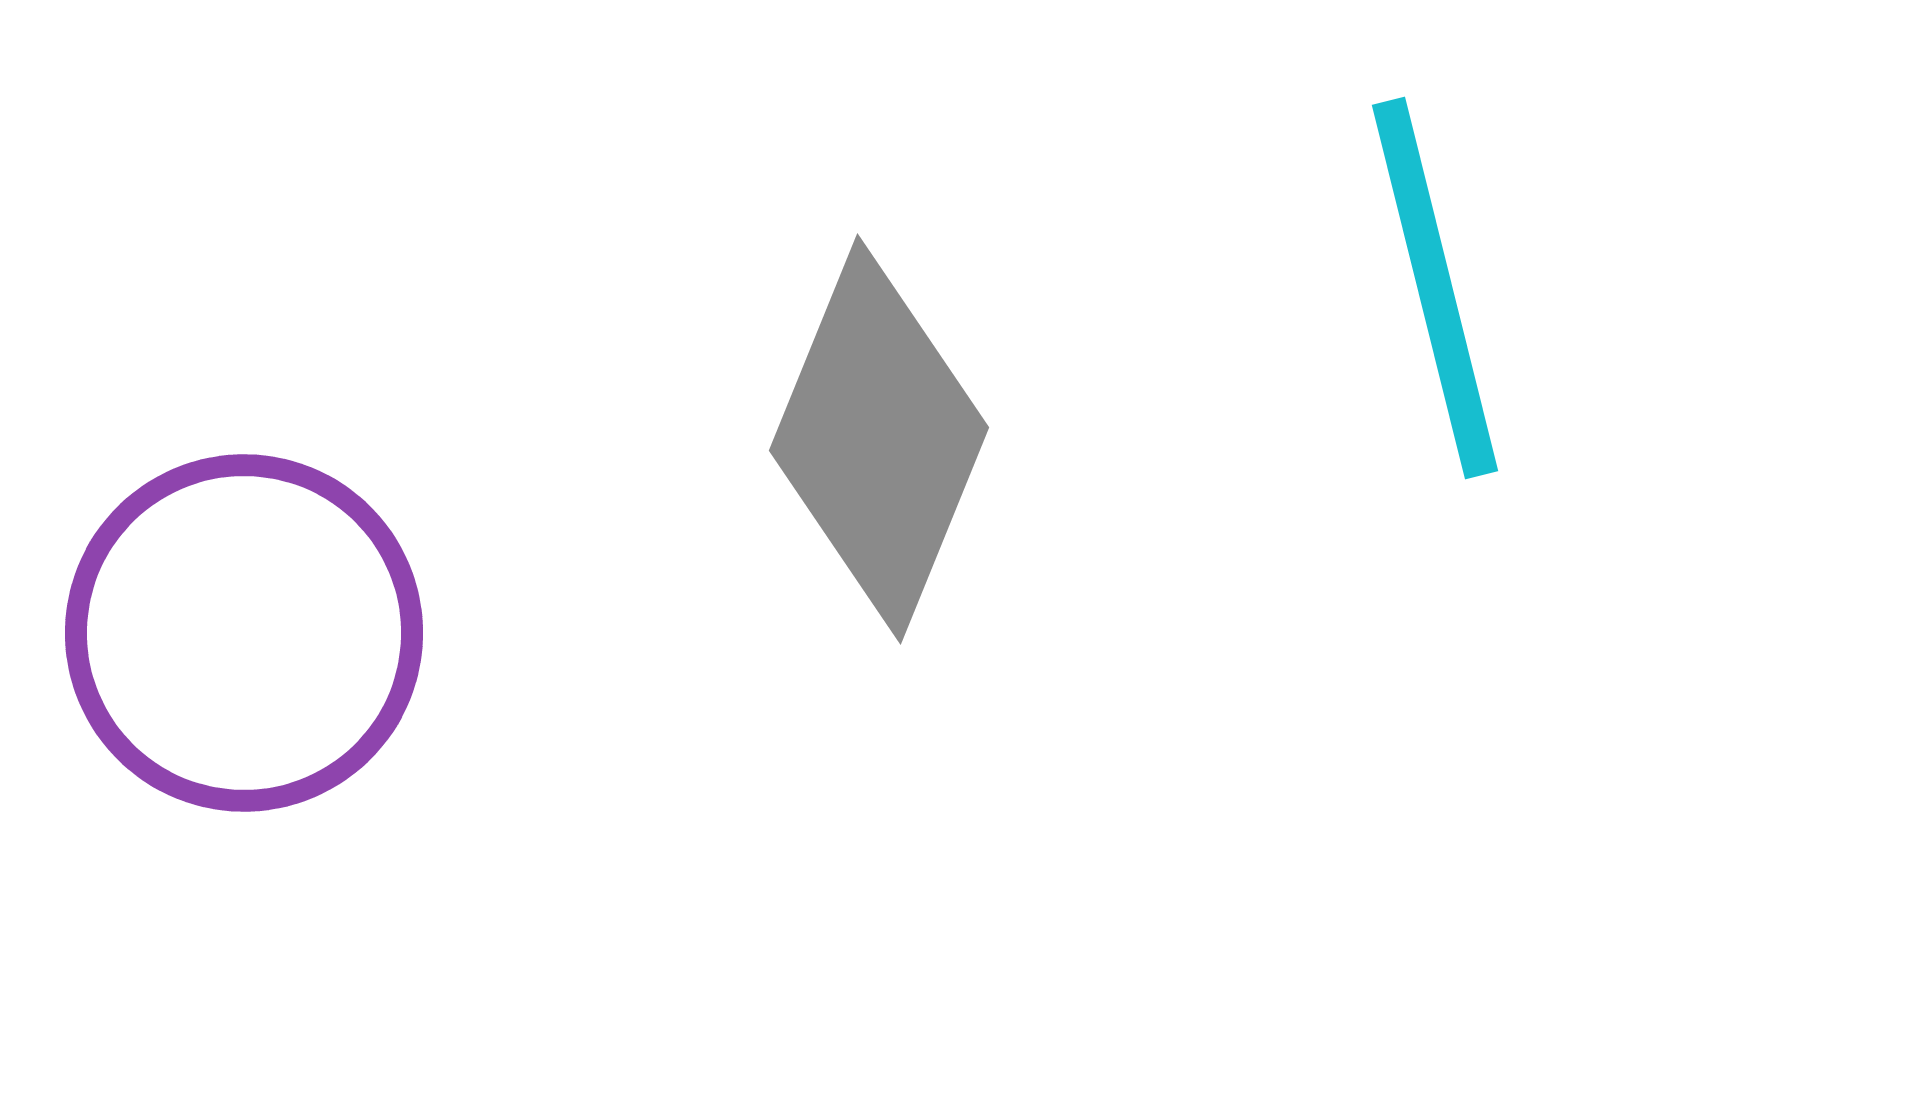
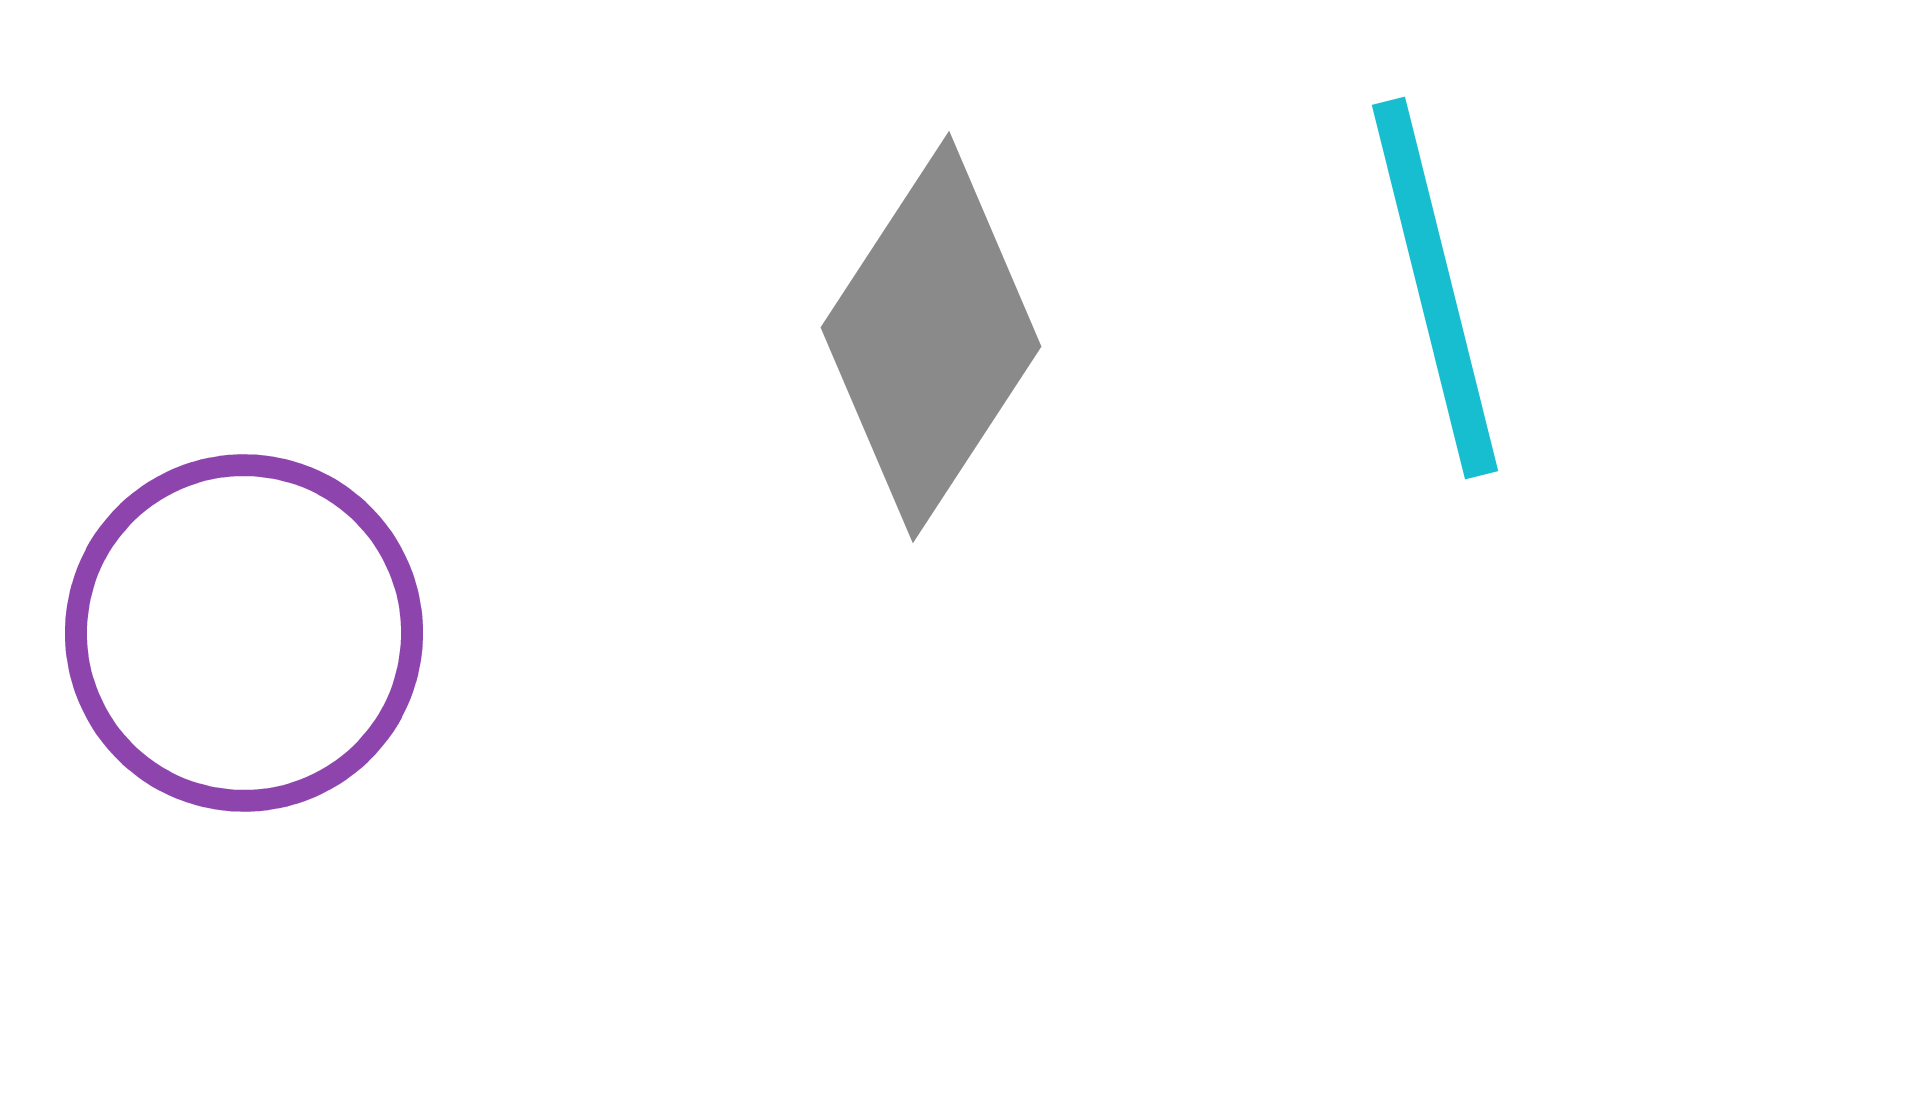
gray diamond: moved 52 px right, 102 px up; rotated 11 degrees clockwise
